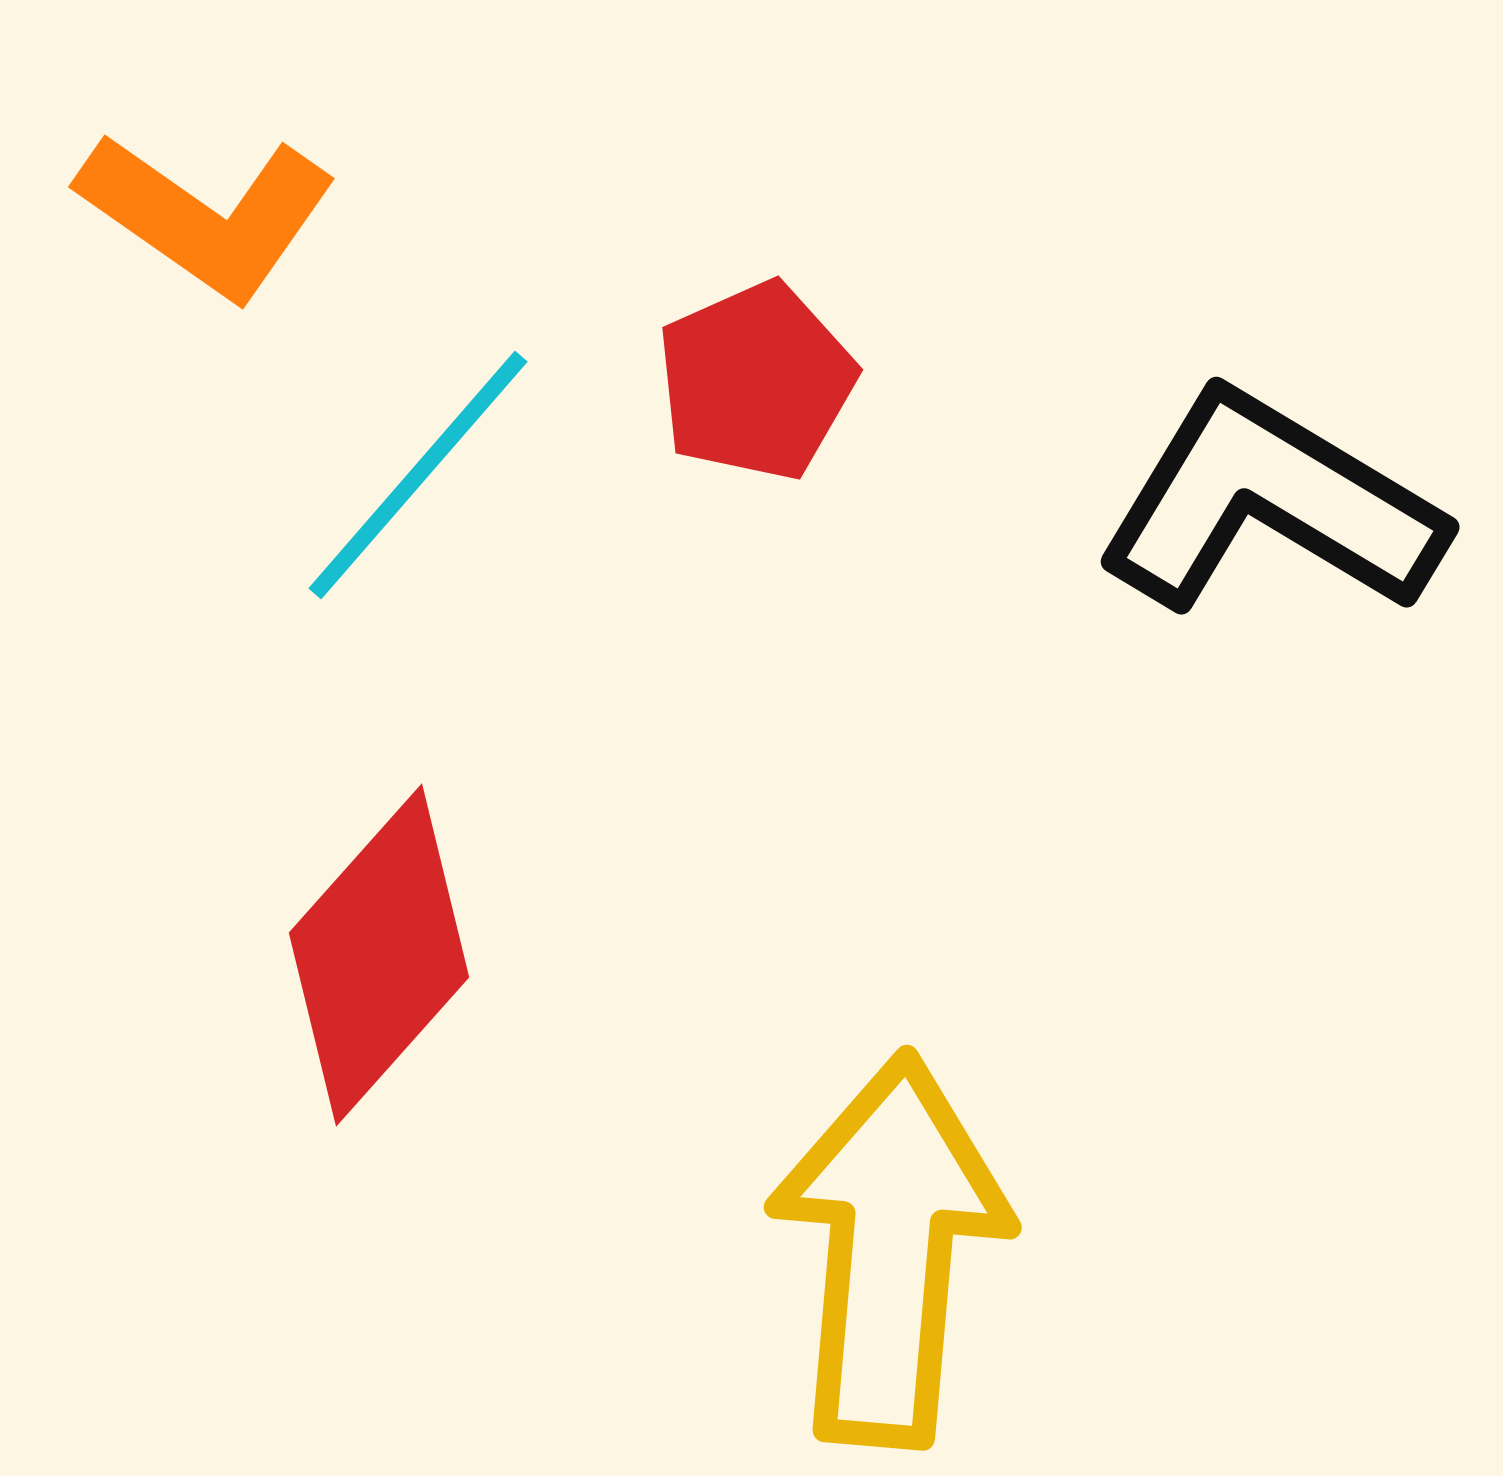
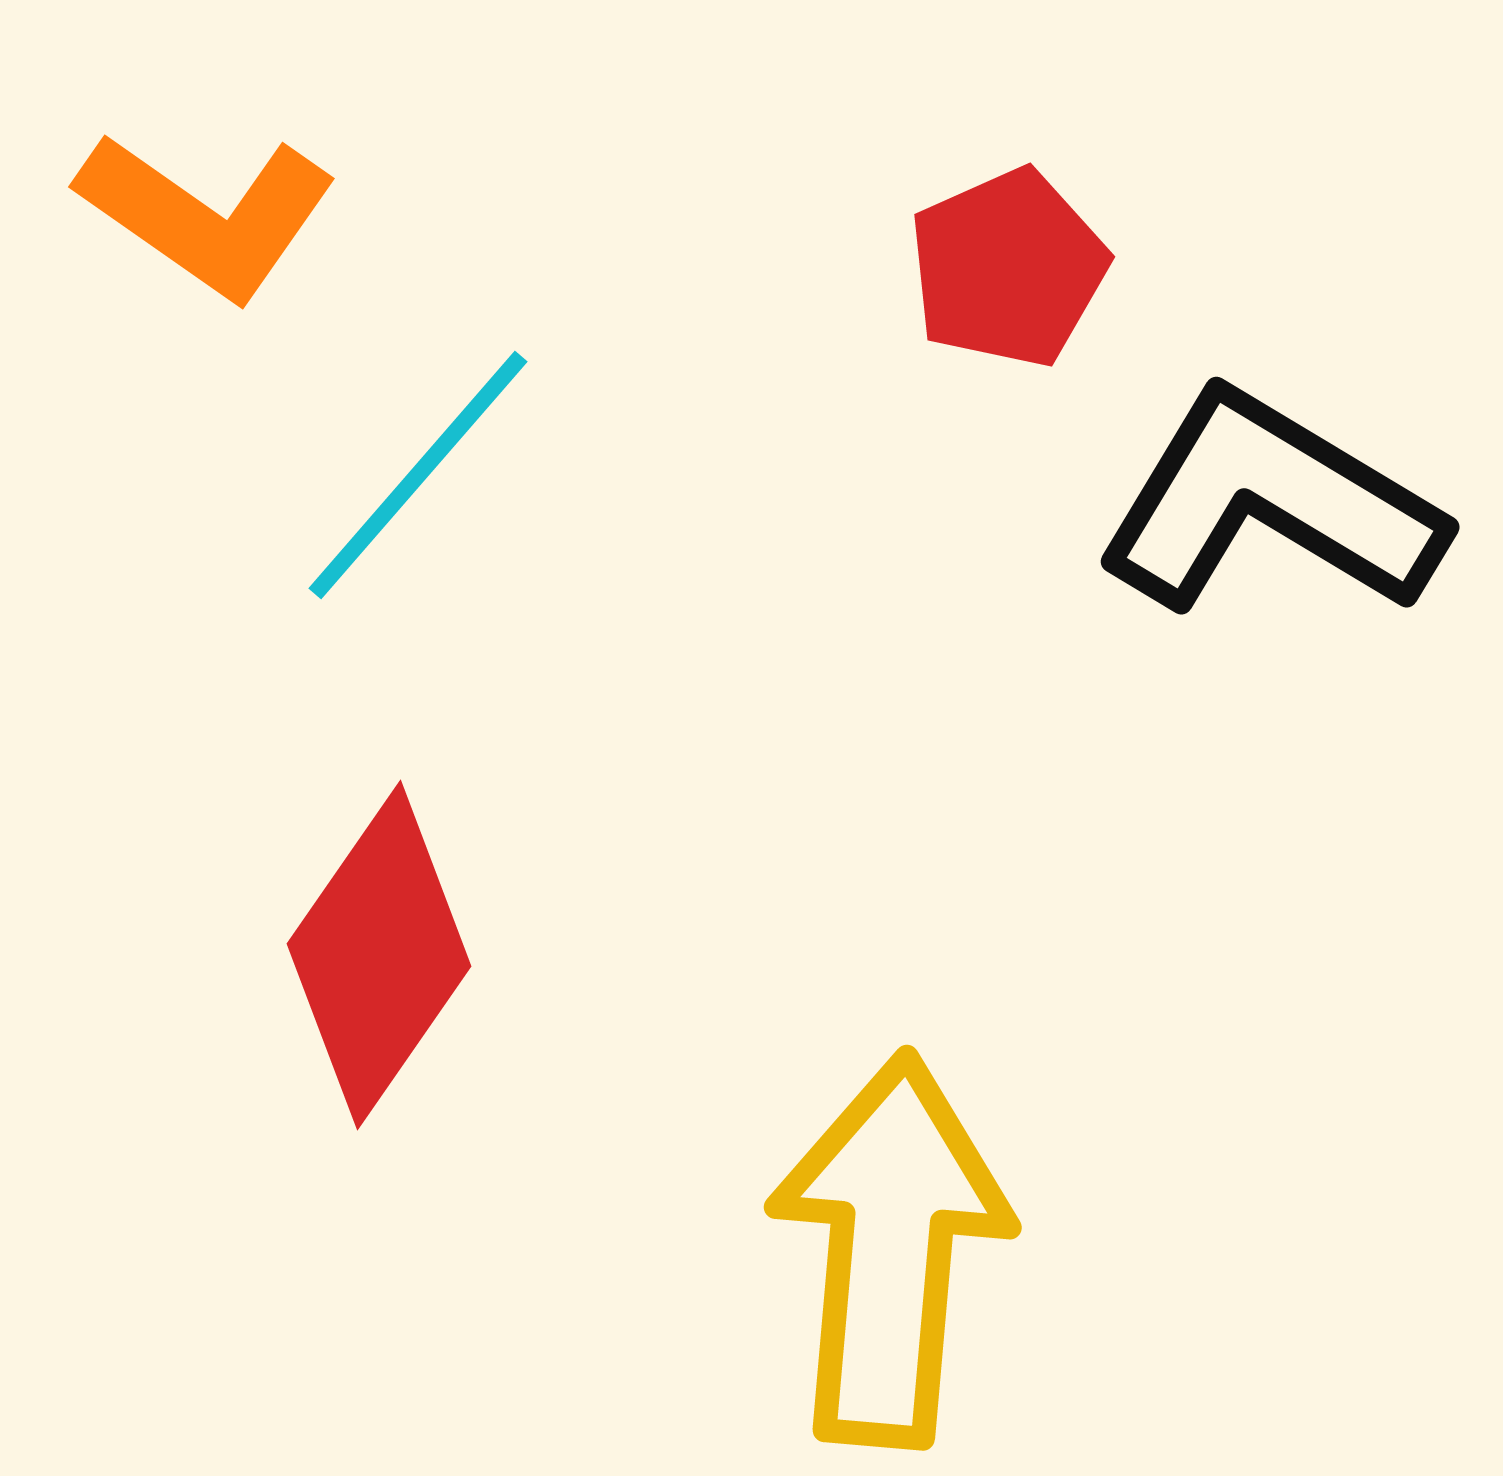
red pentagon: moved 252 px right, 113 px up
red diamond: rotated 7 degrees counterclockwise
